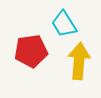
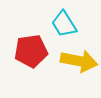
yellow arrow: rotated 96 degrees clockwise
